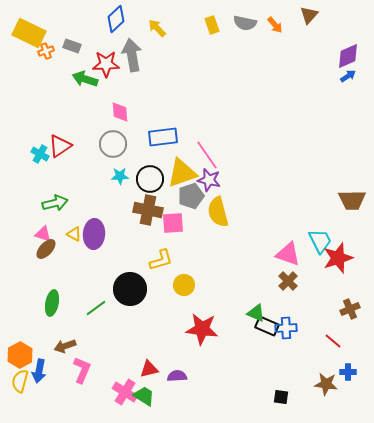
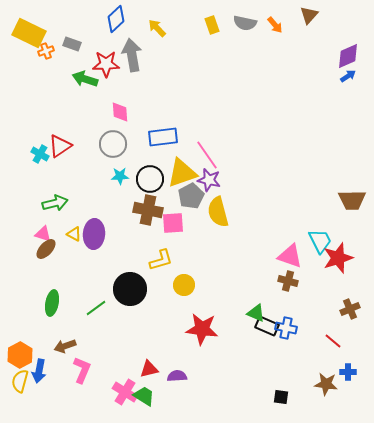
gray rectangle at (72, 46): moved 2 px up
gray pentagon at (191, 196): rotated 10 degrees counterclockwise
pink triangle at (288, 254): moved 2 px right, 2 px down
brown cross at (288, 281): rotated 30 degrees counterclockwise
blue cross at (286, 328): rotated 15 degrees clockwise
